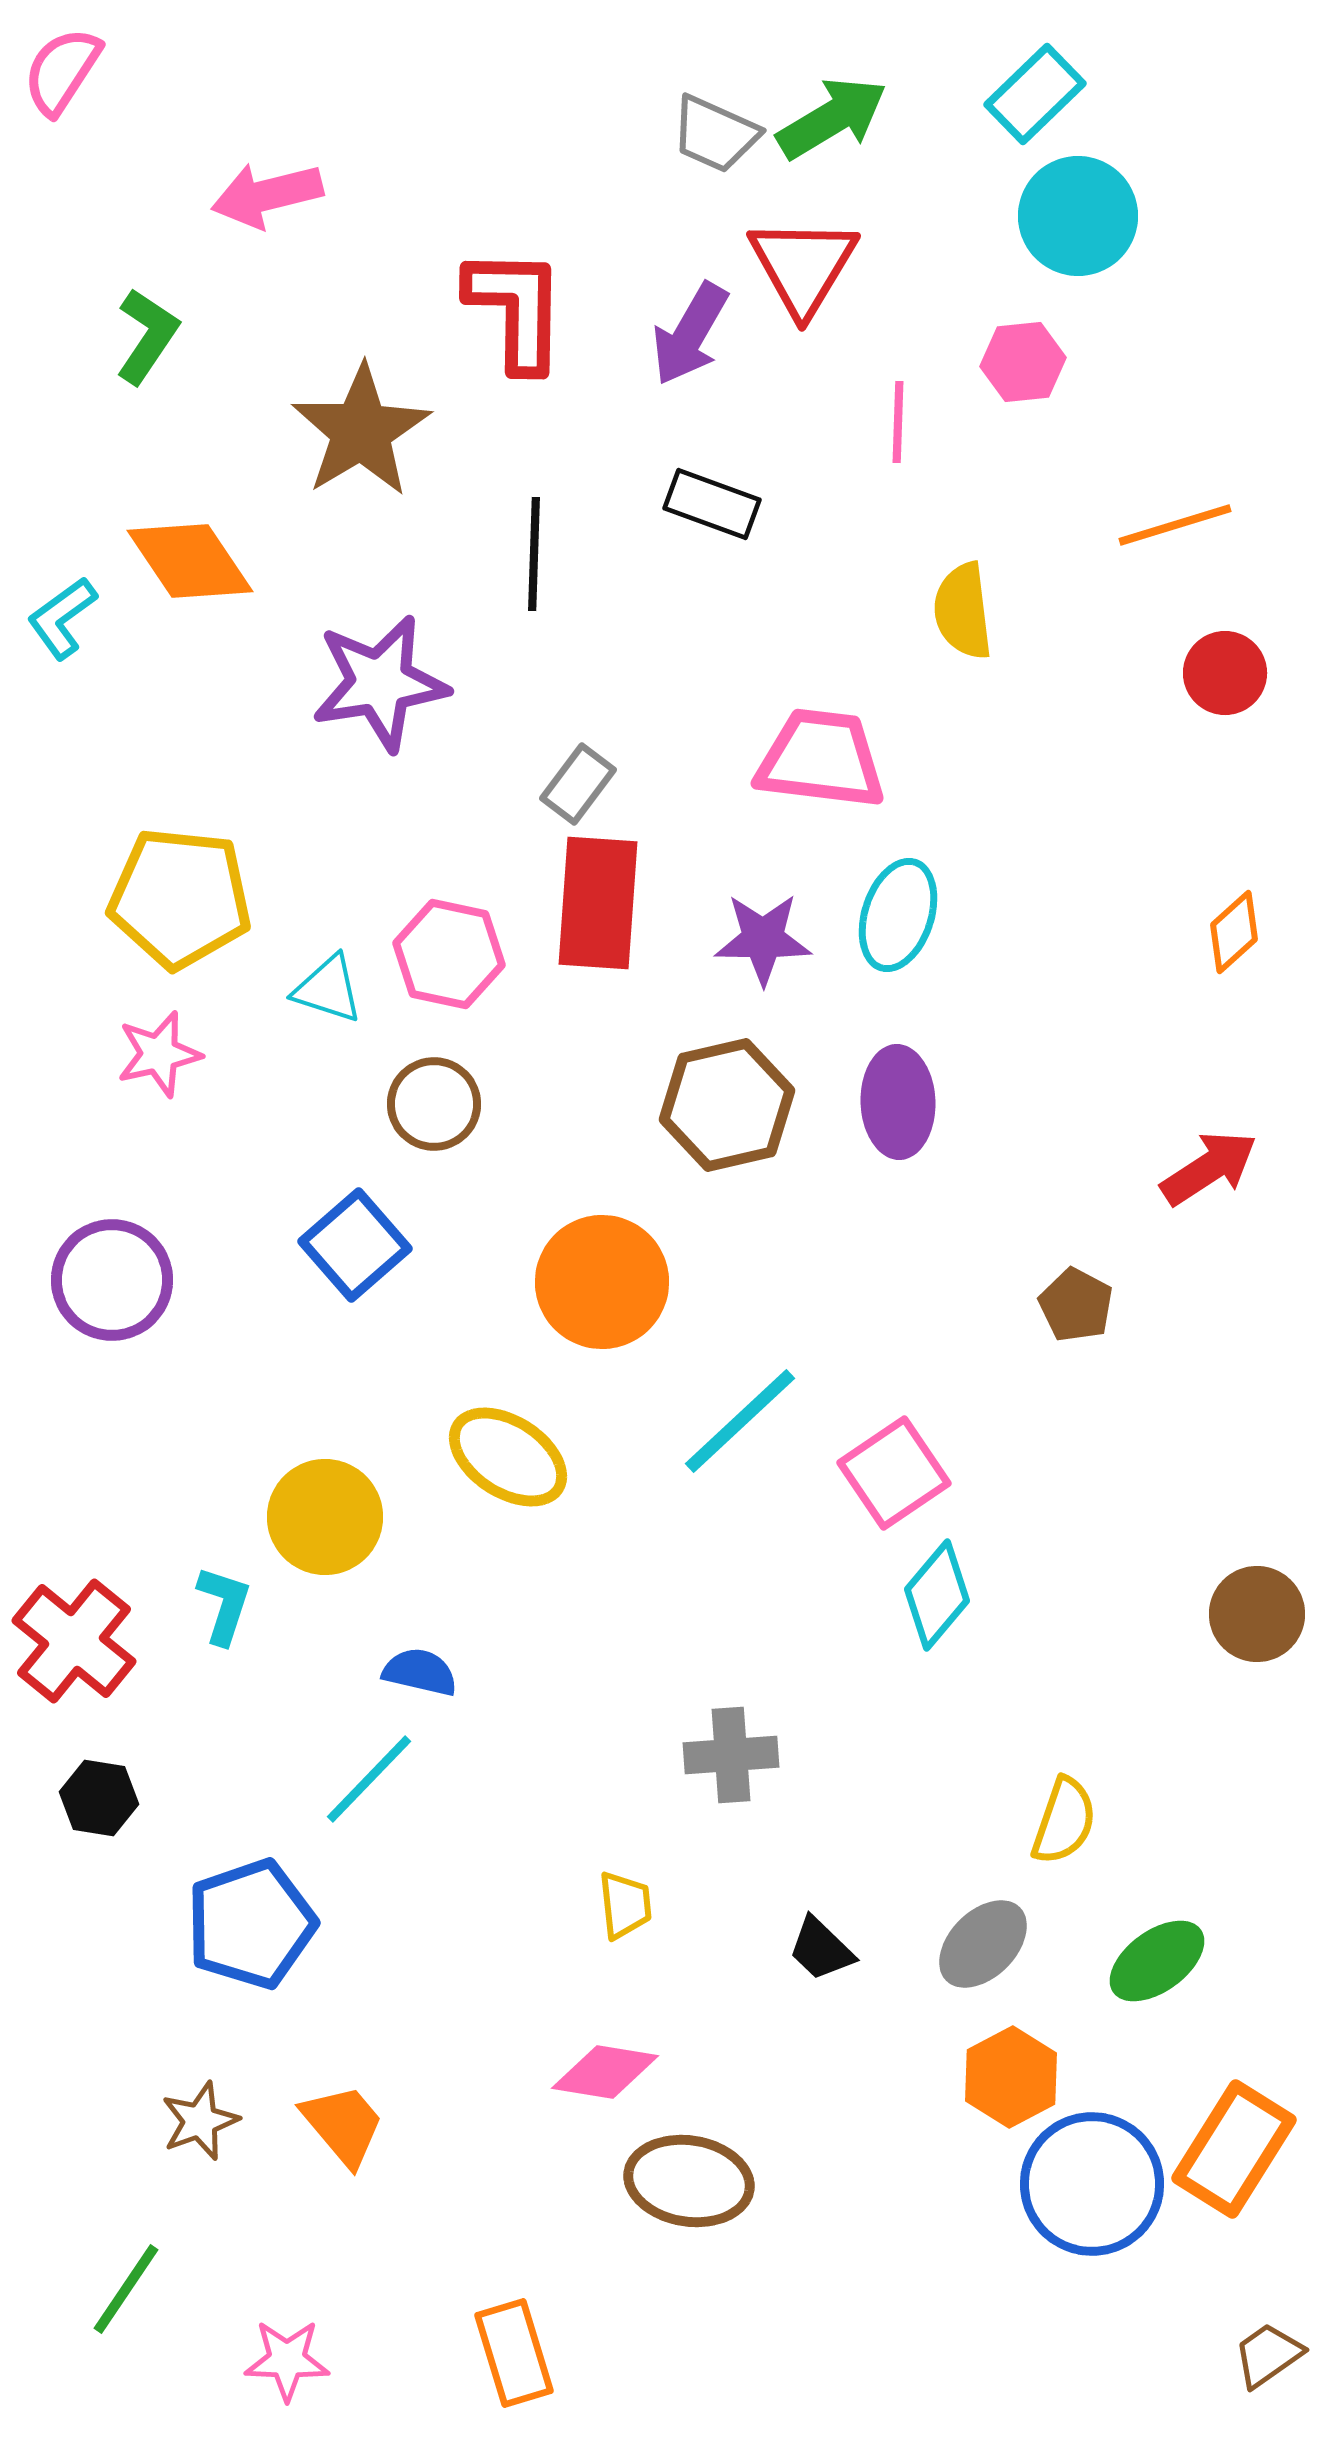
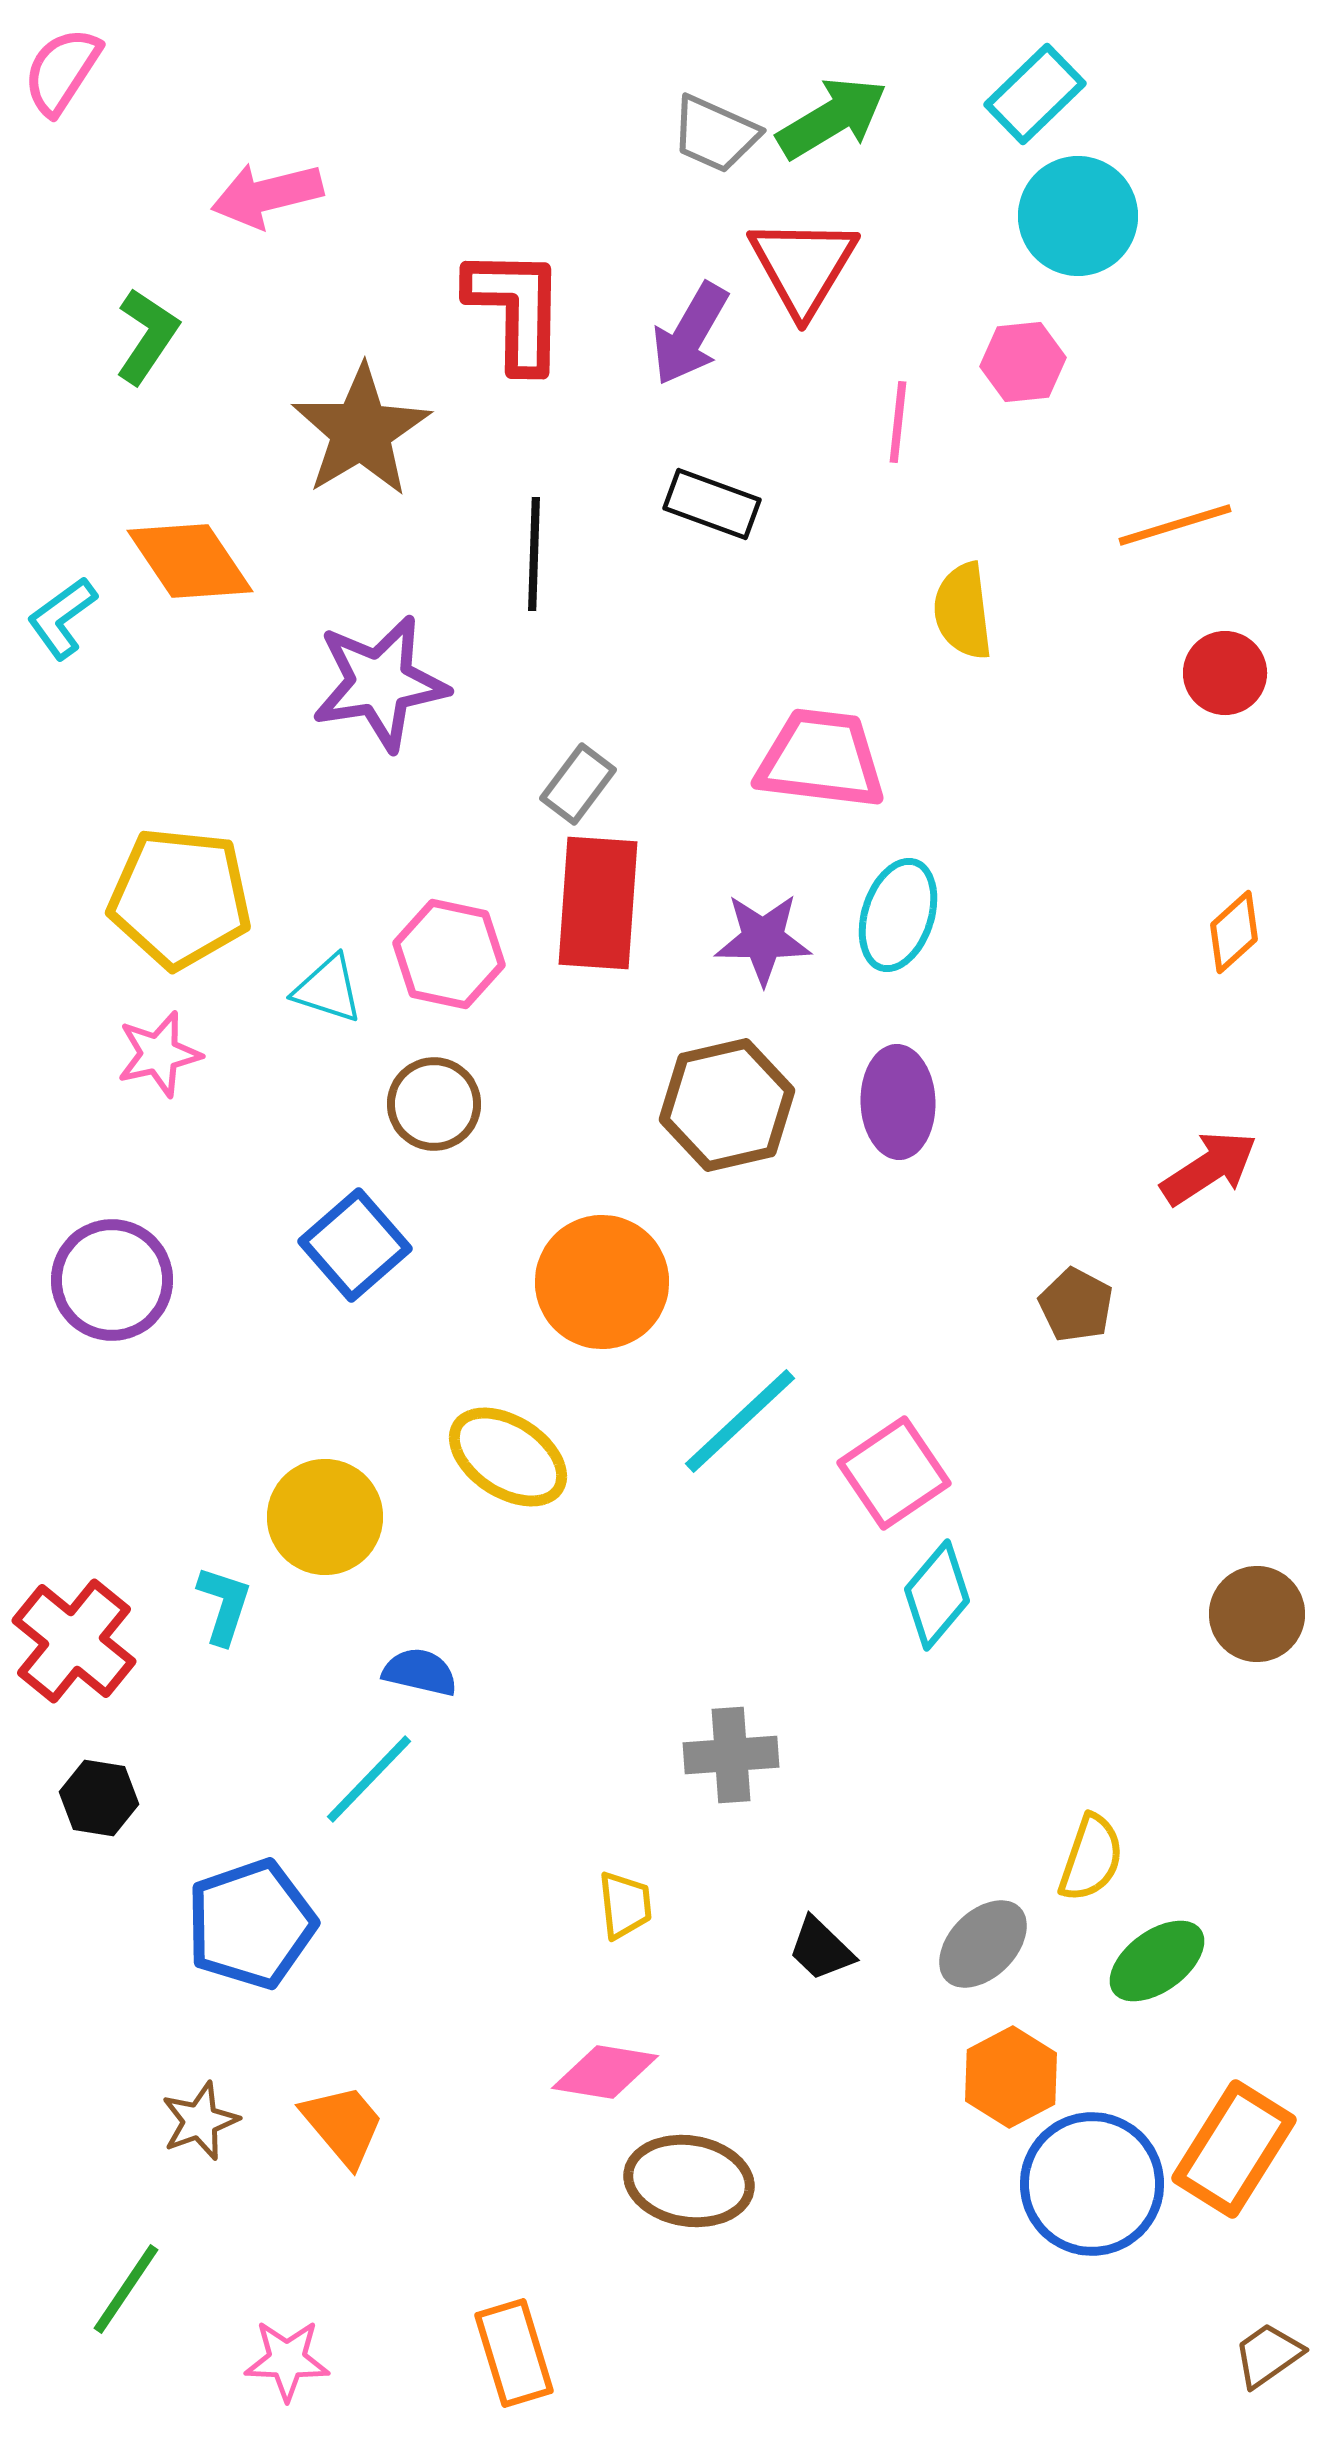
pink line at (898, 422): rotated 4 degrees clockwise
yellow semicircle at (1064, 1821): moved 27 px right, 37 px down
